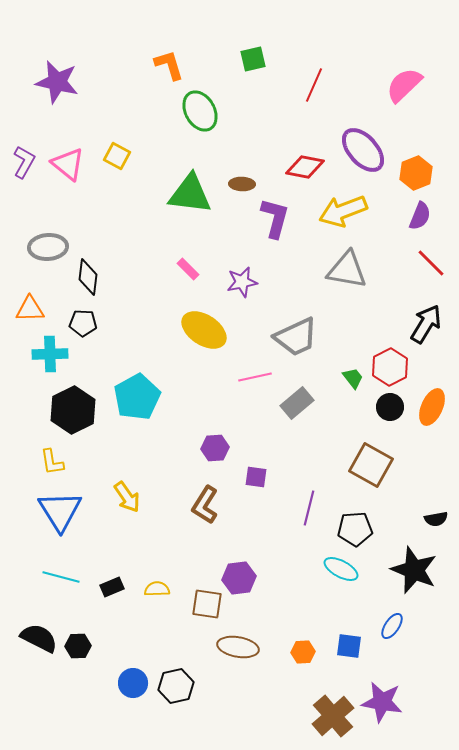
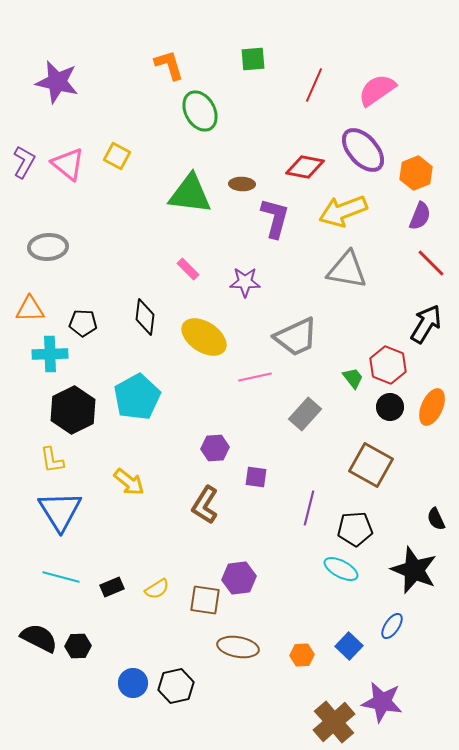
green square at (253, 59): rotated 8 degrees clockwise
pink semicircle at (404, 85): moved 27 px left, 5 px down; rotated 9 degrees clockwise
black diamond at (88, 277): moved 57 px right, 40 px down
purple star at (242, 282): moved 3 px right; rotated 12 degrees clockwise
yellow ellipse at (204, 330): moved 7 px down
red hexagon at (390, 367): moved 2 px left, 2 px up; rotated 12 degrees counterclockwise
gray rectangle at (297, 403): moved 8 px right, 11 px down; rotated 8 degrees counterclockwise
yellow L-shape at (52, 462): moved 2 px up
yellow arrow at (127, 497): moved 2 px right, 15 px up; rotated 16 degrees counterclockwise
black semicircle at (436, 519): rotated 75 degrees clockwise
yellow semicircle at (157, 589): rotated 150 degrees clockwise
brown square at (207, 604): moved 2 px left, 4 px up
blue square at (349, 646): rotated 36 degrees clockwise
orange hexagon at (303, 652): moved 1 px left, 3 px down
brown cross at (333, 716): moved 1 px right, 6 px down
